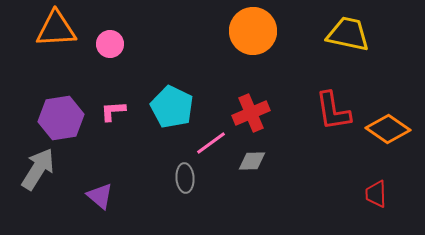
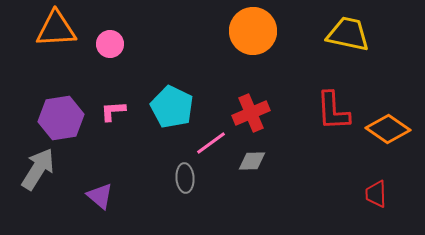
red L-shape: rotated 6 degrees clockwise
